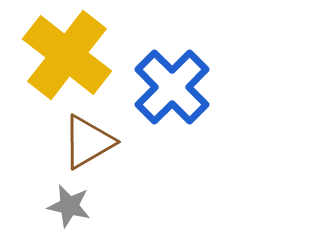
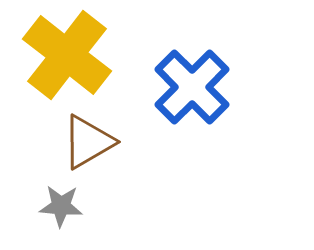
blue cross: moved 20 px right
gray star: moved 8 px left; rotated 9 degrees counterclockwise
